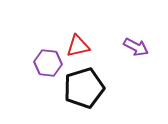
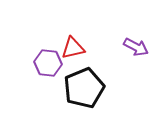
red triangle: moved 5 px left, 2 px down
black pentagon: rotated 6 degrees counterclockwise
